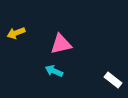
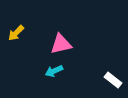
yellow arrow: rotated 24 degrees counterclockwise
cyan arrow: rotated 48 degrees counterclockwise
